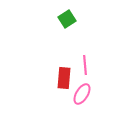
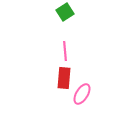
green square: moved 2 px left, 7 px up
pink line: moved 20 px left, 14 px up
